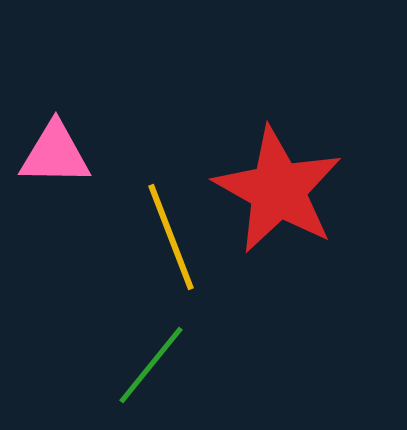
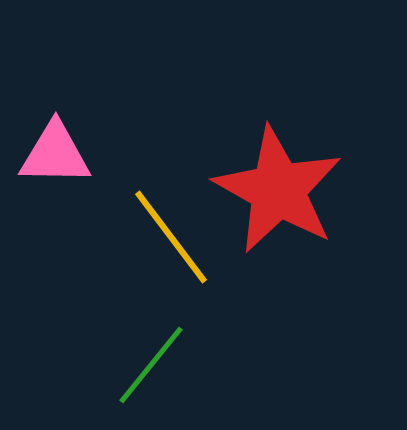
yellow line: rotated 16 degrees counterclockwise
